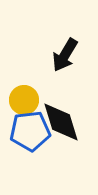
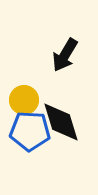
blue pentagon: rotated 9 degrees clockwise
